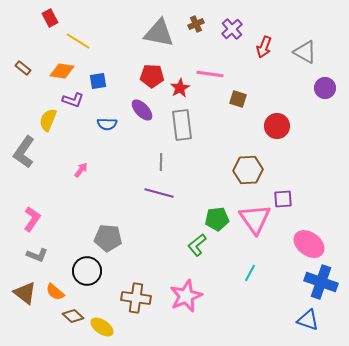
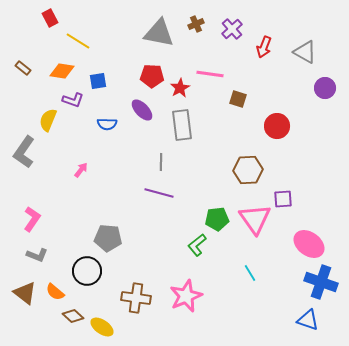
cyan line at (250, 273): rotated 60 degrees counterclockwise
